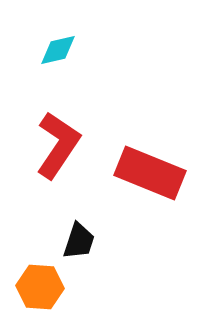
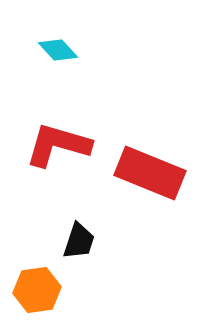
cyan diamond: rotated 60 degrees clockwise
red L-shape: rotated 108 degrees counterclockwise
orange hexagon: moved 3 px left, 3 px down; rotated 12 degrees counterclockwise
